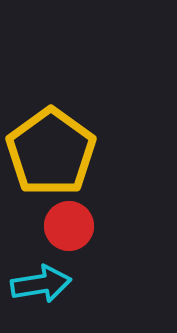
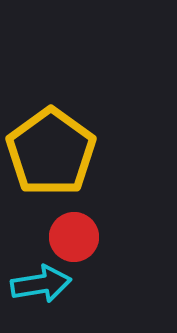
red circle: moved 5 px right, 11 px down
